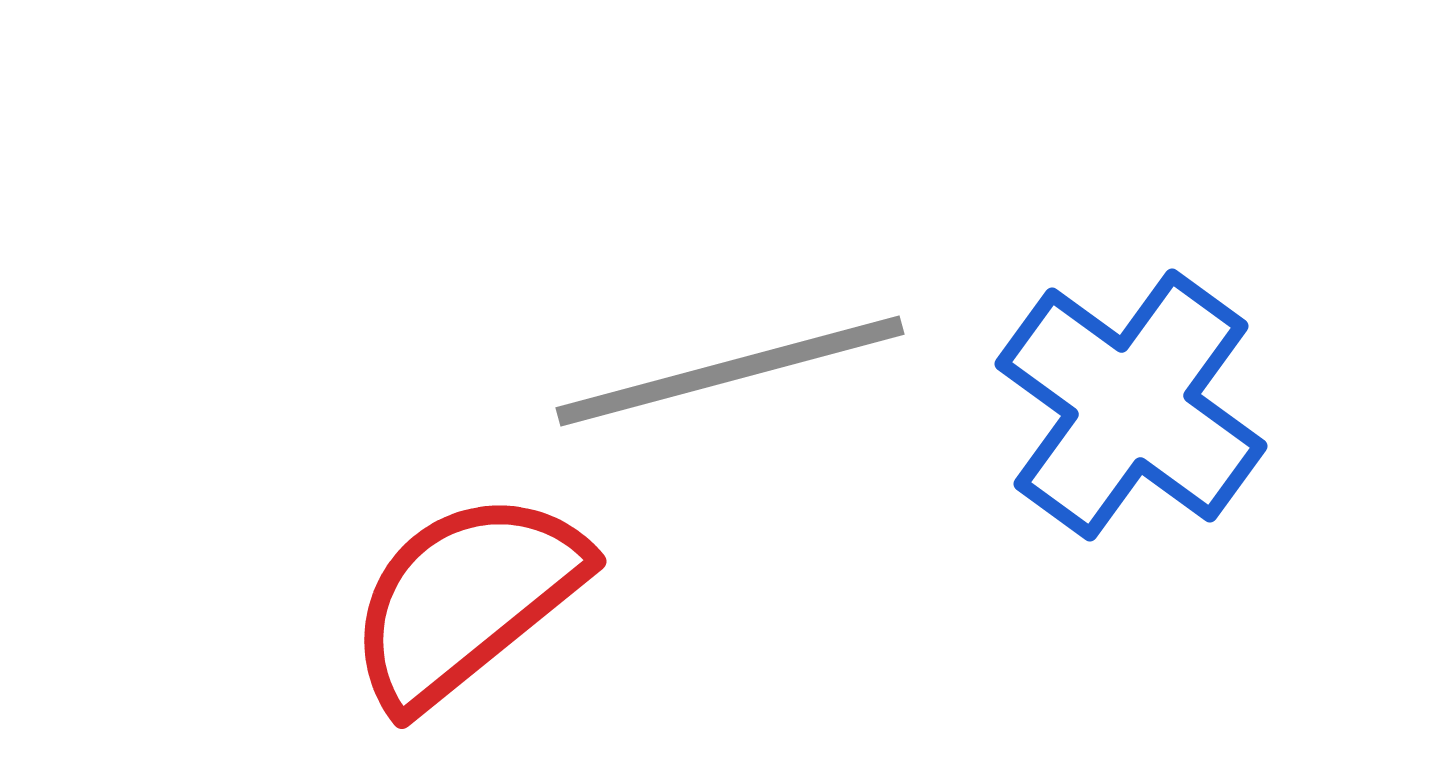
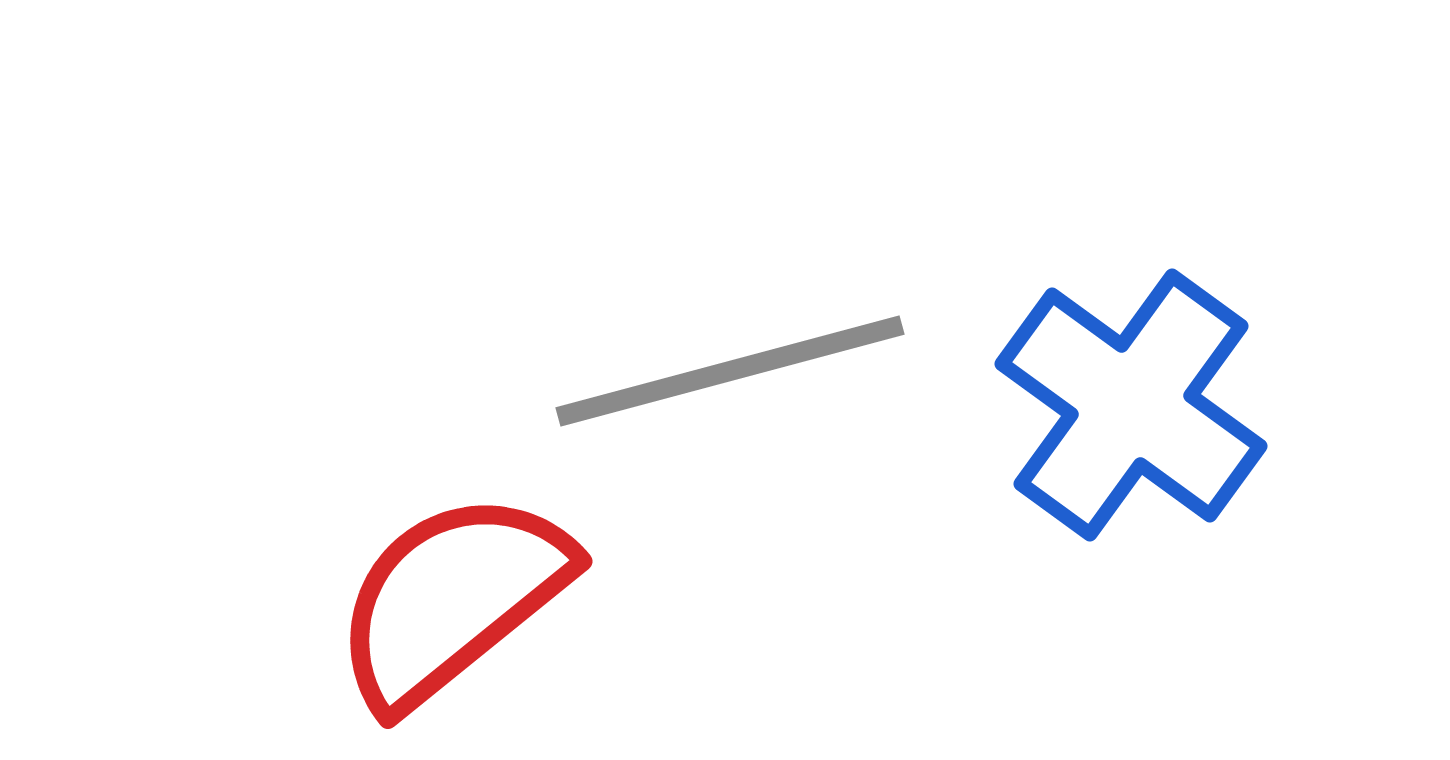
red semicircle: moved 14 px left
